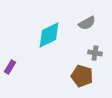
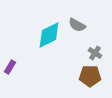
gray semicircle: moved 10 px left, 2 px down; rotated 60 degrees clockwise
gray cross: rotated 24 degrees clockwise
brown pentagon: moved 8 px right; rotated 15 degrees counterclockwise
